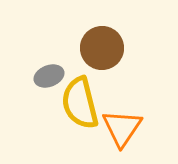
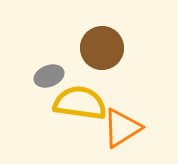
yellow semicircle: rotated 112 degrees clockwise
orange triangle: rotated 24 degrees clockwise
